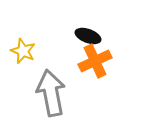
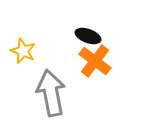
orange cross: rotated 28 degrees counterclockwise
